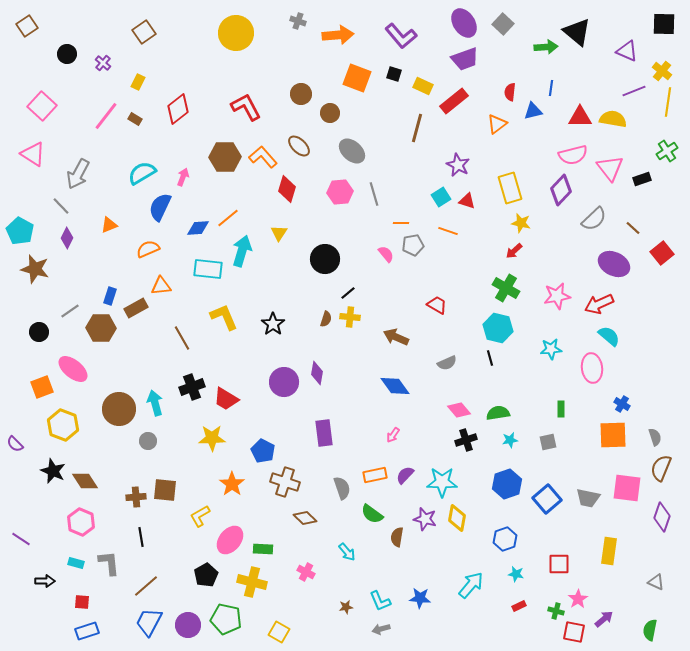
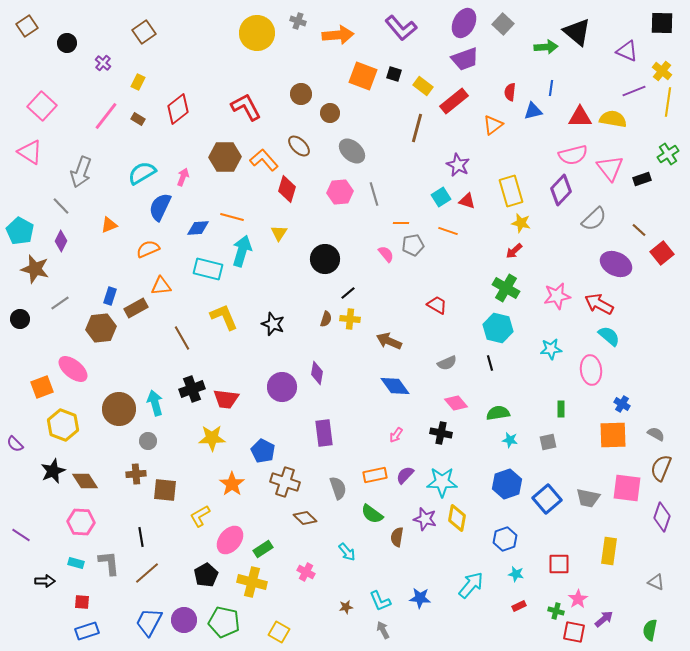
purple ellipse at (464, 23): rotated 60 degrees clockwise
black square at (664, 24): moved 2 px left, 1 px up
yellow circle at (236, 33): moved 21 px right
purple L-shape at (401, 36): moved 8 px up
black circle at (67, 54): moved 11 px up
orange square at (357, 78): moved 6 px right, 2 px up
yellow rectangle at (423, 86): rotated 12 degrees clockwise
brown rectangle at (135, 119): moved 3 px right
orange triangle at (497, 124): moved 4 px left, 1 px down
green cross at (667, 151): moved 1 px right, 3 px down
pink triangle at (33, 154): moved 3 px left, 2 px up
orange L-shape at (263, 157): moved 1 px right, 3 px down
gray arrow at (78, 174): moved 3 px right, 2 px up; rotated 8 degrees counterclockwise
yellow rectangle at (510, 188): moved 1 px right, 3 px down
orange line at (228, 218): moved 4 px right, 1 px up; rotated 55 degrees clockwise
brown line at (633, 228): moved 6 px right, 2 px down
purple diamond at (67, 238): moved 6 px left, 3 px down
purple ellipse at (614, 264): moved 2 px right
cyan rectangle at (208, 269): rotated 8 degrees clockwise
red arrow at (599, 304): rotated 52 degrees clockwise
gray line at (70, 311): moved 10 px left, 8 px up
yellow cross at (350, 317): moved 2 px down
black star at (273, 324): rotated 15 degrees counterclockwise
brown hexagon at (101, 328): rotated 8 degrees counterclockwise
black circle at (39, 332): moved 19 px left, 13 px up
brown arrow at (396, 337): moved 7 px left, 4 px down
black line at (490, 358): moved 5 px down
pink ellipse at (592, 368): moved 1 px left, 2 px down
purple circle at (284, 382): moved 2 px left, 5 px down
black cross at (192, 387): moved 2 px down
red trapezoid at (226, 399): rotated 24 degrees counterclockwise
pink diamond at (459, 410): moved 3 px left, 7 px up
pink arrow at (393, 435): moved 3 px right
gray semicircle at (655, 437): moved 1 px right, 3 px up; rotated 42 degrees counterclockwise
black cross at (466, 440): moved 25 px left, 7 px up; rotated 30 degrees clockwise
cyan star at (510, 440): rotated 21 degrees clockwise
black star at (53, 471): rotated 25 degrees clockwise
gray semicircle at (342, 488): moved 4 px left
brown cross at (136, 497): moved 23 px up
pink hexagon at (81, 522): rotated 20 degrees counterclockwise
purple line at (21, 539): moved 4 px up
green rectangle at (263, 549): rotated 36 degrees counterclockwise
brown line at (146, 586): moved 1 px right, 13 px up
green pentagon at (226, 619): moved 2 px left, 3 px down
purple circle at (188, 625): moved 4 px left, 5 px up
gray arrow at (381, 629): moved 2 px right, 1 px down; rotated 78 degrees clockwise
